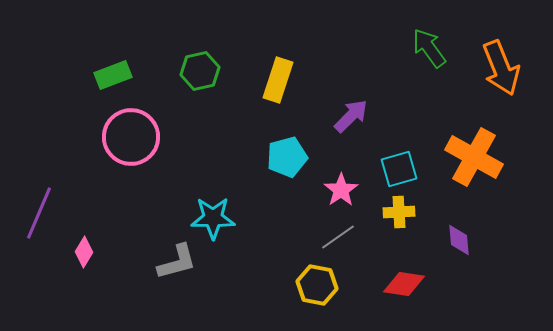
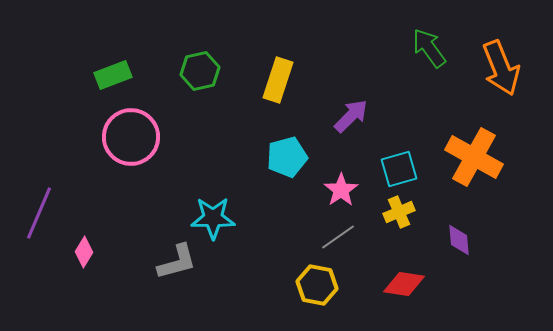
yellow cross: rotated 20 degrees counterclockwise
